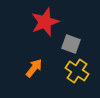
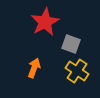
red star: rotated 8 degrees counterclockwise
orange arrow: rotated 18 degrees counterclockwise
